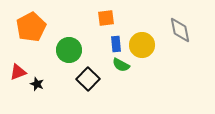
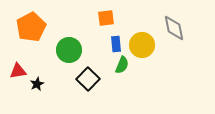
gray diamond: moved 6 px left, 2 px up
green semicircle: moved 1 px right; rotated 96 degrees counterclockwise
red triangle: moved 1 px up; rotated 12 degrees clockwise
black star: rotated 24 degrees clockwise
